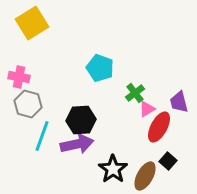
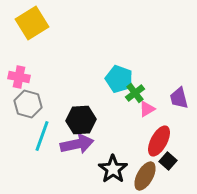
cyan pentagon: moved 19 px right, 11 px down
purple trapezoid: moved 4 px up
red ellipse: moved 14 px down
